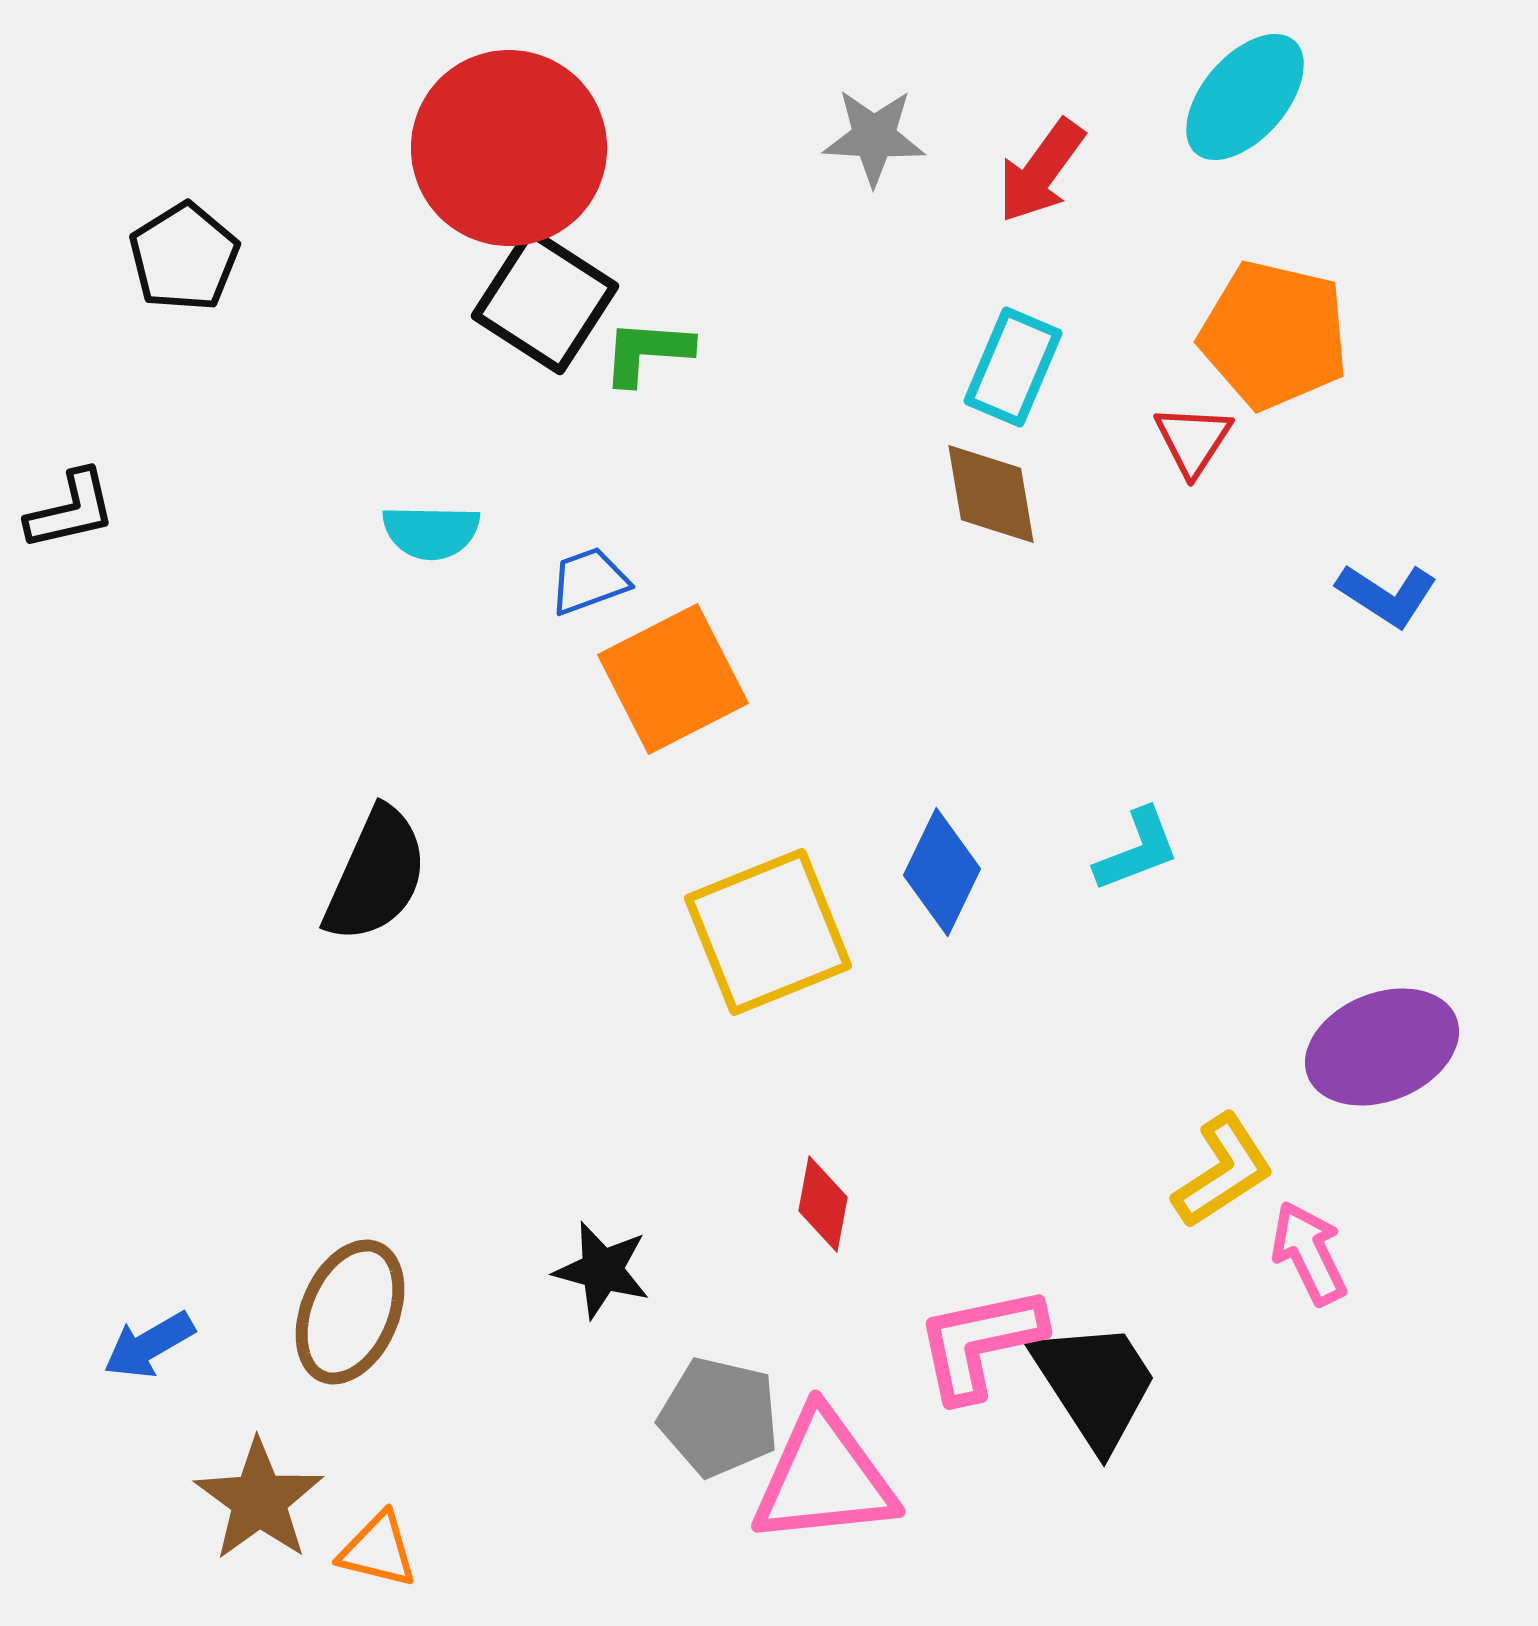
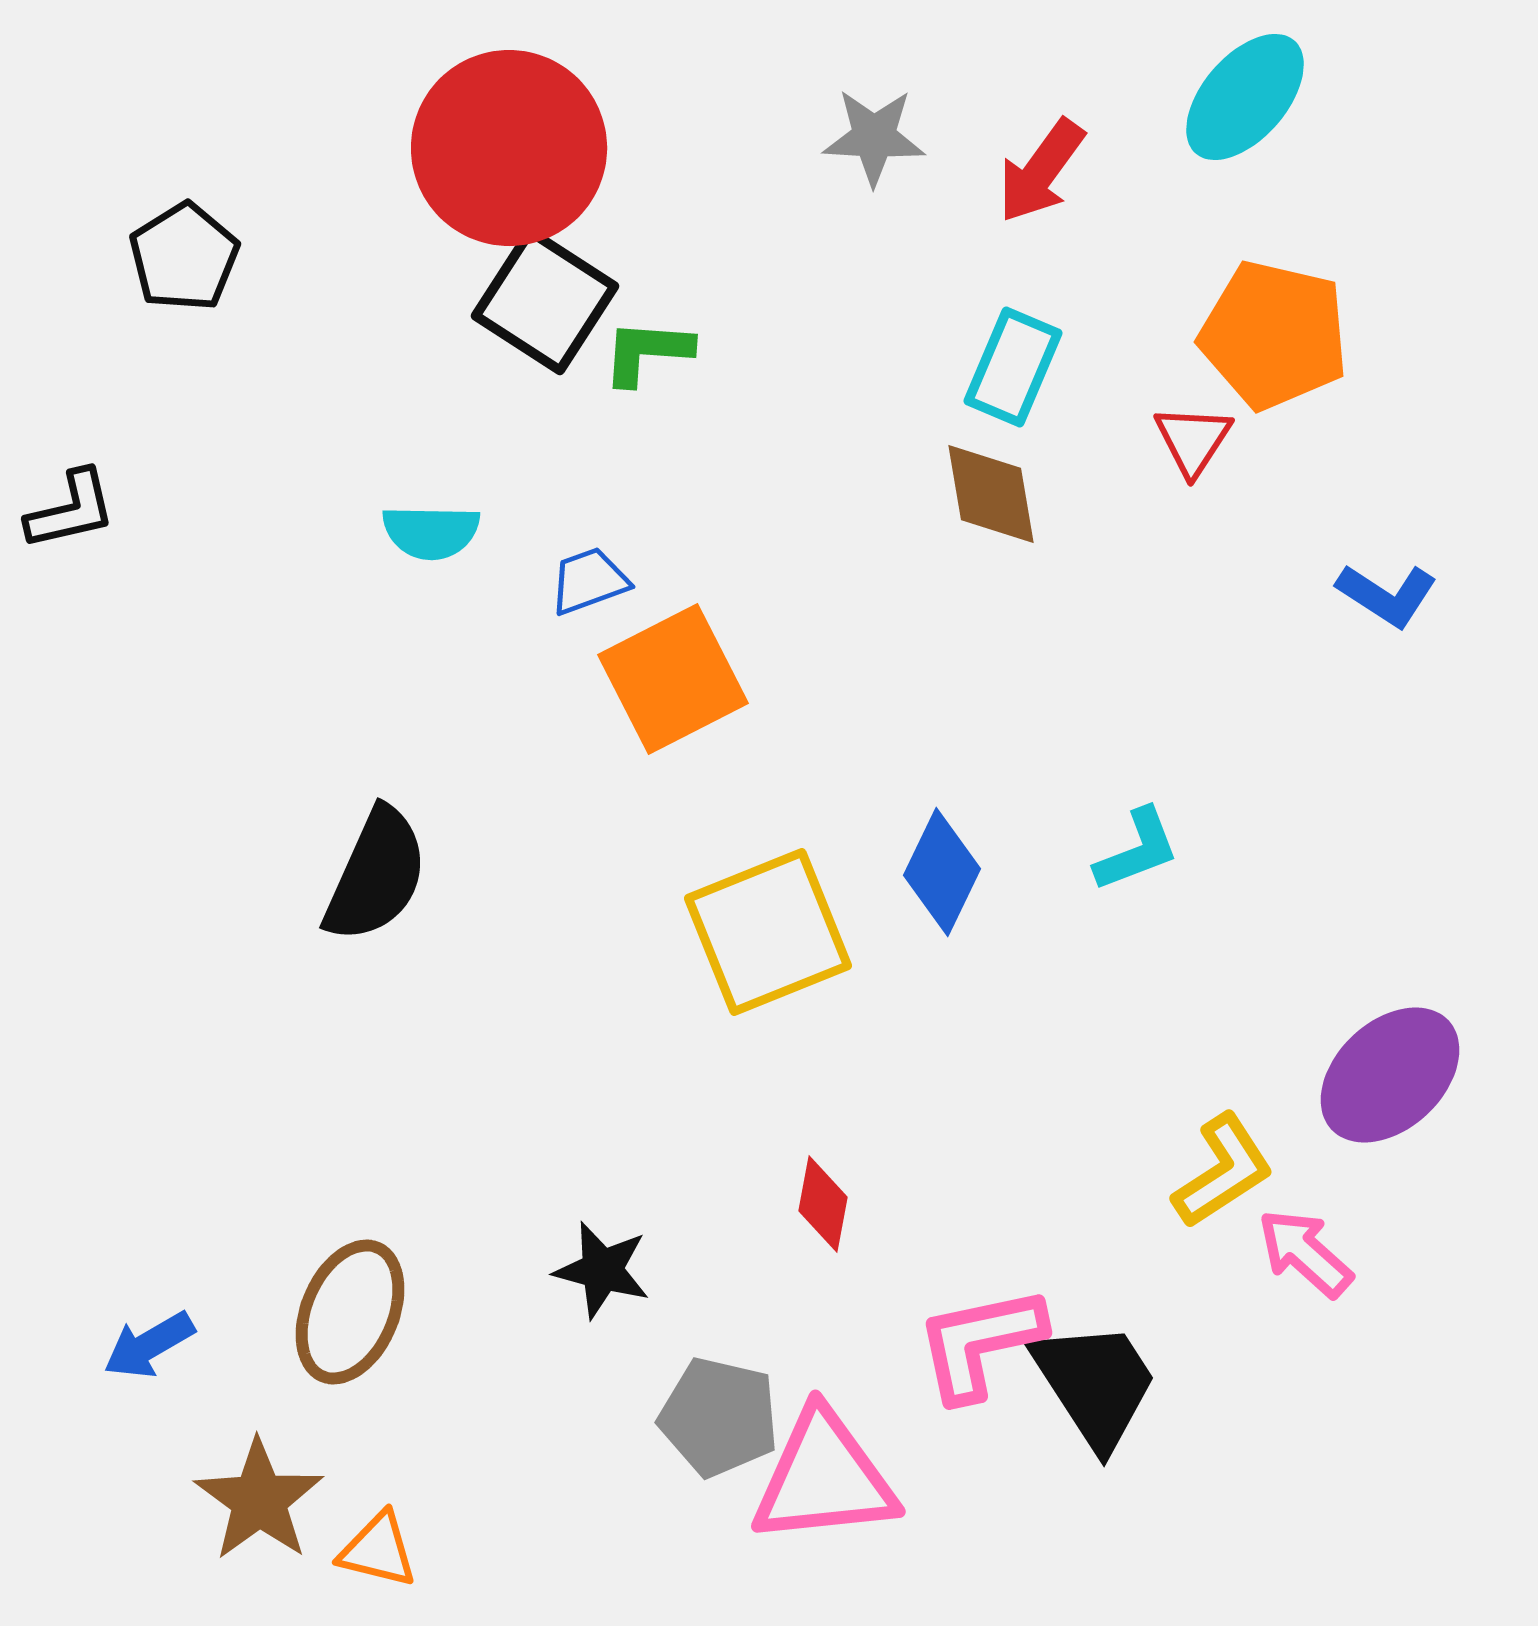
purple ellipse: moved 8 px right, 28 px down; rotated 21 degrees counterclockwise
pink arrow: moved 4 px left; rotated 22 degrees counterclockwise
